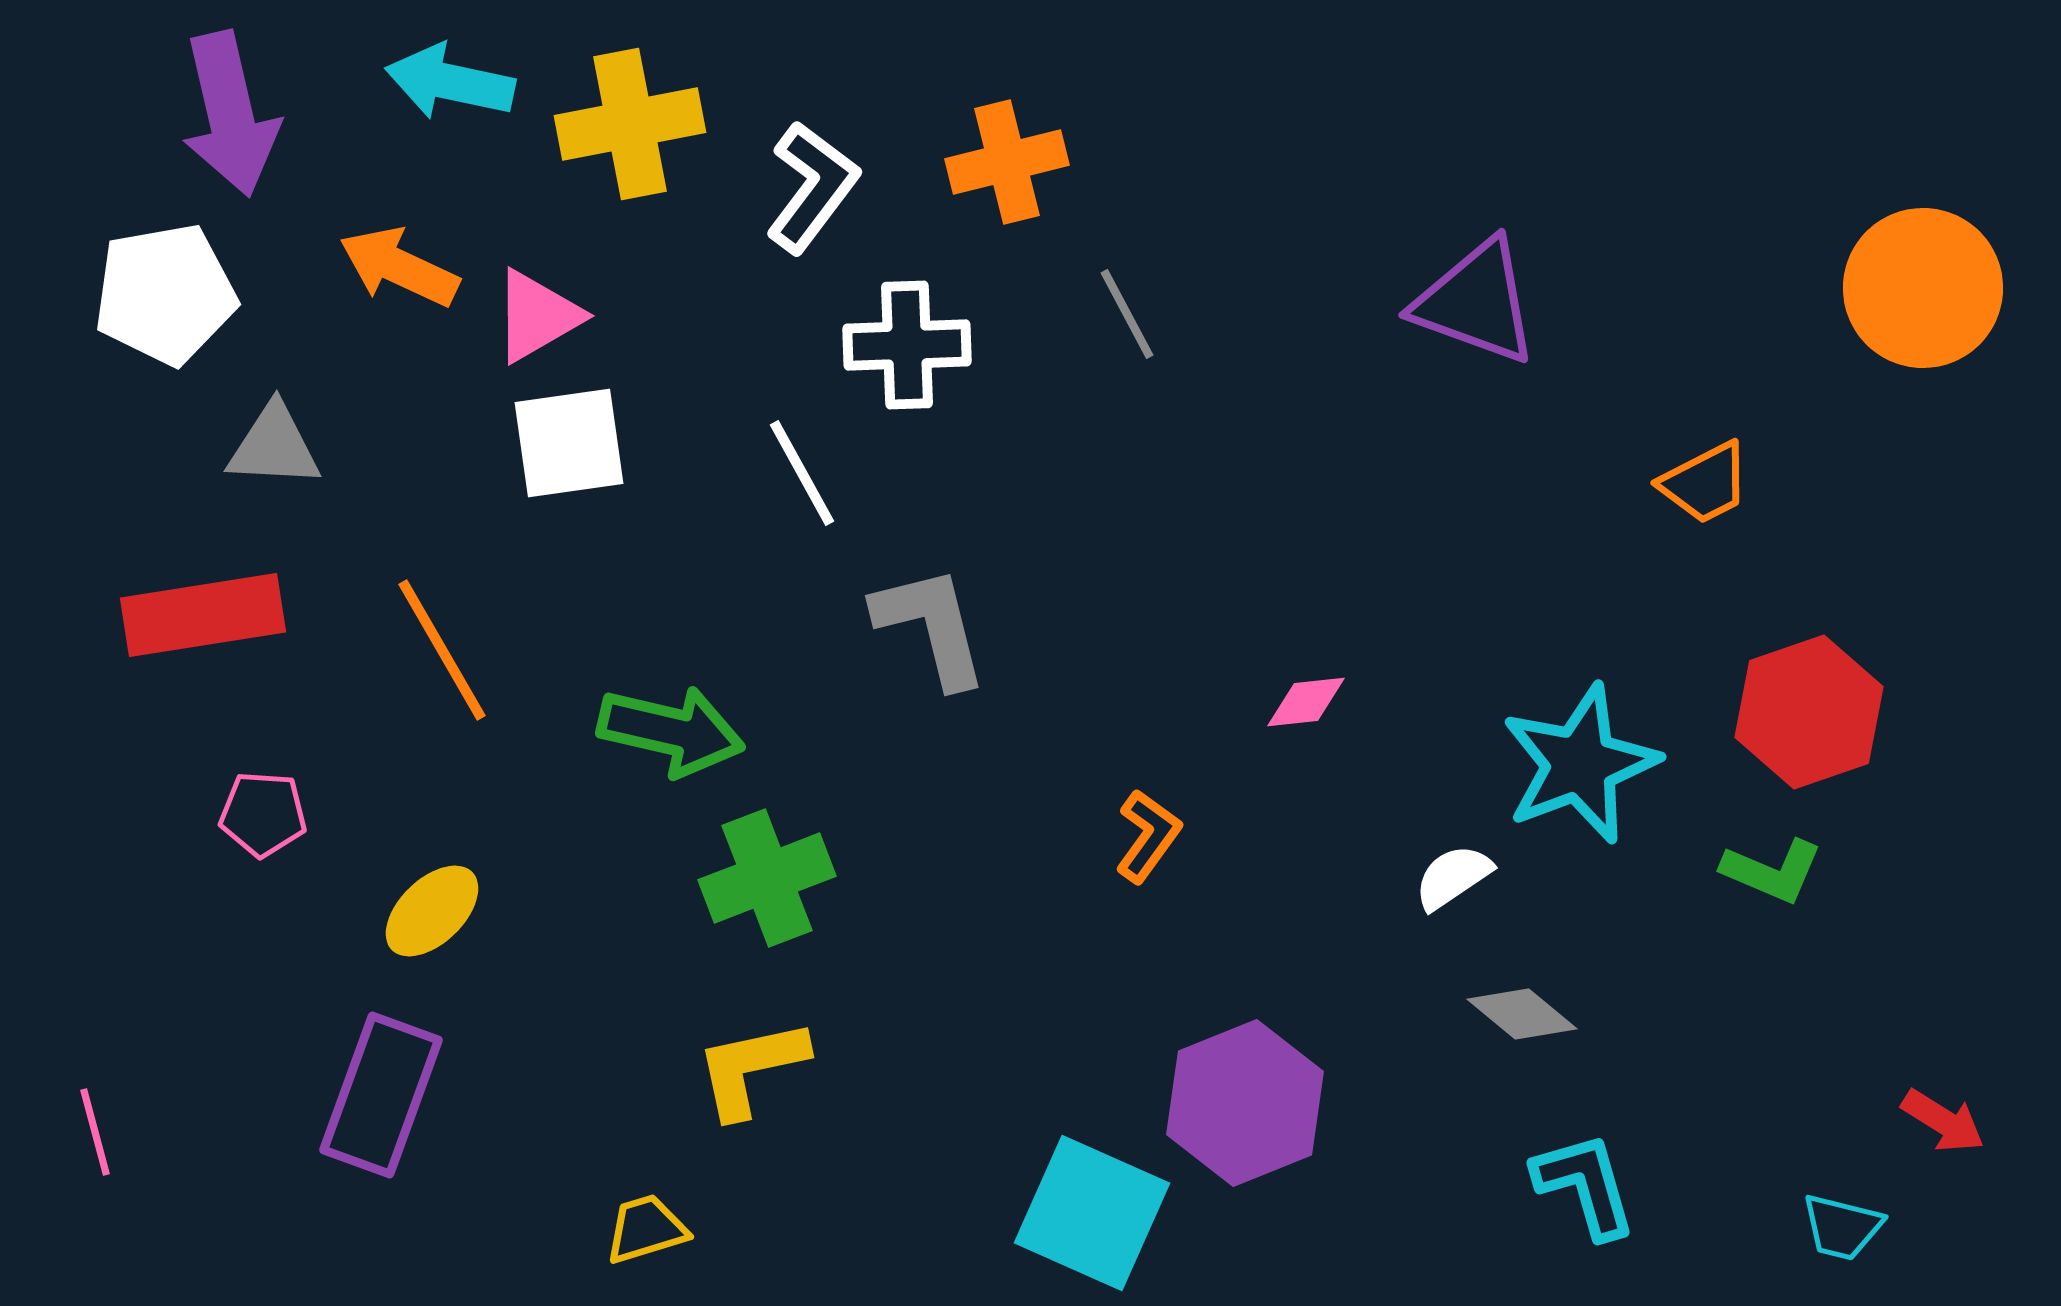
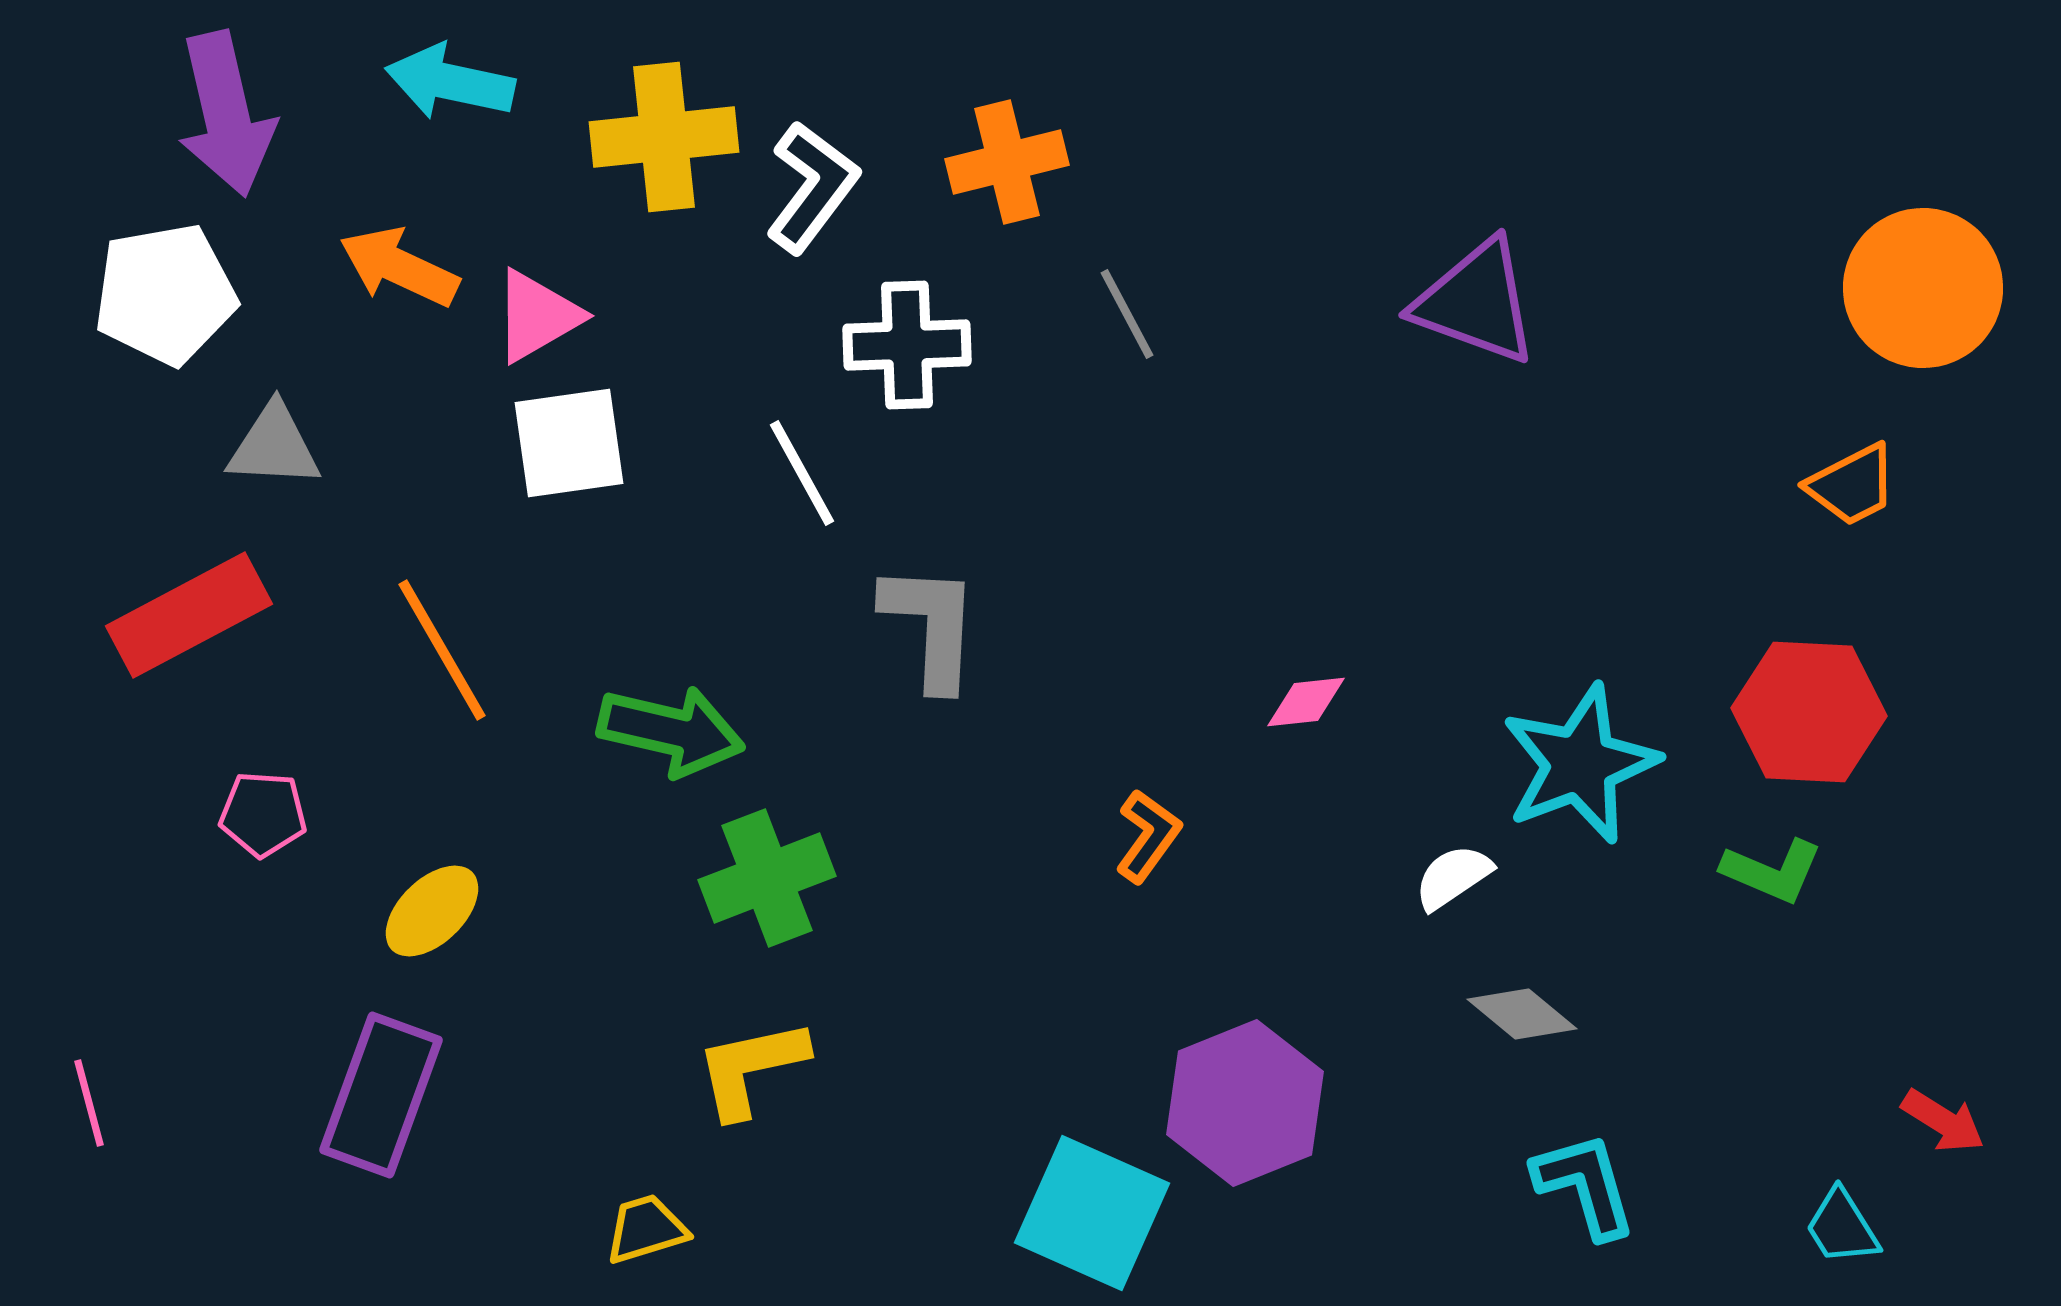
purple arrow: moved 4 px left
yellow cross: moved 34 px right, 13 px down; rotated 5 degrees clockwise
orange trapezoid: moved 147 px right, 2 px down
red rectangle: moved 14 px left; rotated 19 degrees counterclockwise
gray L-shape: rotated 17 degrees clockwise
red hexagon: rotated 22 degrees clockwise
pink line: moved 6 px left, 29 px up
cyan trapezoid: rotated 44 degrees clockwise
